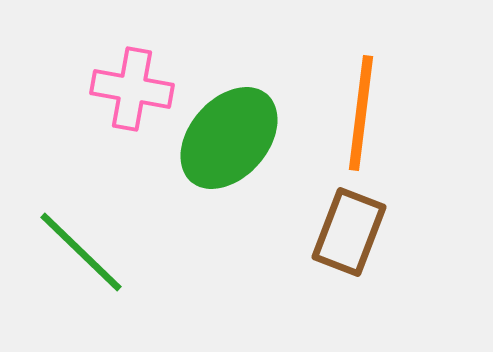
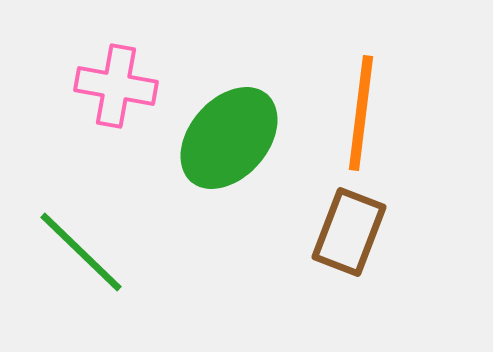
pink cross: moved 16 px left, 3 px up
